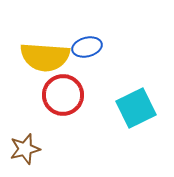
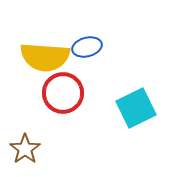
red circle: moved 2 px up
brown star: rotated 20 degrees counterclockwise
